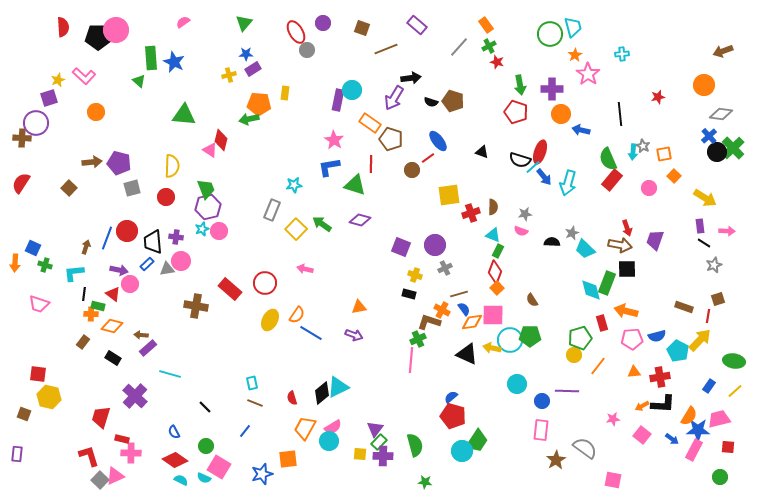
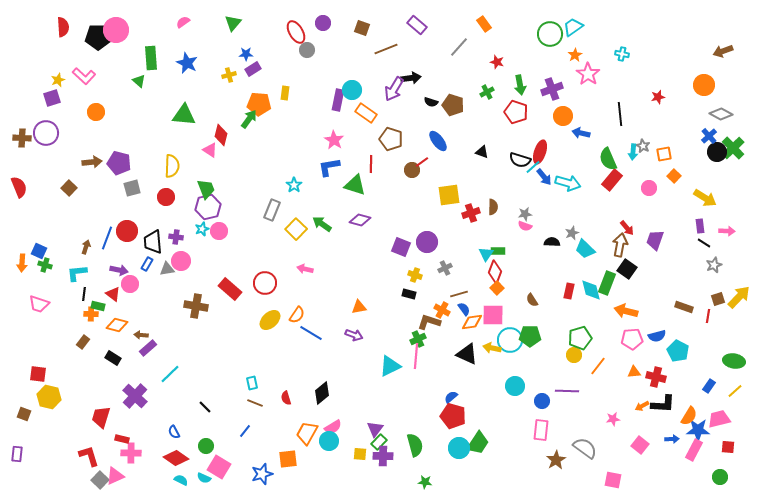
green triangle at (244, 23): moved 11 px left
orange rectangle at (486, 25): moved 2 px left, 1 px up
cyan trapezoid at (573, 27): rotated 110 degrees counterclockwise
green cross at (489, 46): moved 2 px left, 46 px down
cyan cross at (622, 54): rotated 16 degrees clockwise
blue star at (174, 62): moved 13 px right, 1 px down
purple cross at (552, 89): rotated 20 degrees counterclockwise
purple square at (49, 98): moved 3 px right
purple arrow at (394, 98): moved 9 px up
brown pentagon at (453, 101): moved 4 px down
orange circle at (561, 114): moved 2 px right, 2 px down
gray diamond at (721, 114): rotated 20 degrees clockwise
green arrow at (249, 119): rotated 138 degrees clockwise
purple circle at (36, 123): moved 10 px right, 10 px down
orange rectangle at (370, 123): moved 4 px left, 10 px up
blue arrow at (581, 130): moved 3 px down
red diamond at (221, 140): moved 5 px up
red line at (428, 158): moved 6 px left, 4 px down
red semicircle at (21, 183): moved 2 px left, 4 px down; rotated 125 degrees clockwise
cyan arrow at (568, 183): rotated 90 degrees counterclockwise
cyan star at (294, 185): rotated 28 degrees counterclockwise
red arrow at (627, 228): rotated 21 degrees counterclockwise
pink semicircle at (521, 231): moved 4 px right, 5 px up
cyan triangle at (493, 235): moved 7 px left, 19 px down; rotated 42 degrees clockwise
purple circle at (435, 245): moved 8 px left, 3 px up
brown arrow at (620, 245): rotated 90 degrees counterclockwise
blue square at (33, 248): moved 6 px right, 3 px down
green rectangle at (498, 251): rotated 64 degrees clockwise
orange arrow at (15, 263): moved 7 px right
blue rectangle at (147, 264): rotated 16 degrees counterclockwise
black square at (627, 269): rotated 36 degrees clockwise
cyan L-shape at (74, 273): moved 3 px right
yellow ellipse at (270, 320): rotated 20 degrees clockwise
red rectangle at (602, 323): moved 33 px left, 32 px up; rotated 28 degrees clockwise
orange diamond at (112, 326): moved 5 px right, 1 px up
yellow arrow at (700, 340): moved 39 px right, 43 px up
pink line at (411, 360): moved 5 px right, 4 px up
cyan line at (170, 374): rotated 60 degrees counterclockwise
red cross at (660, 377): moved 4 px left; rotated 24 degrees clockwise
cyan circle at (517, 384): moved 2 px left, 2 px down
cyan triangle at (338, 387): moved 52 px right, 21 px up
red semicircle at (292, 398): moved 6 px left
orange trapezoid at (305, 428): moved 2 px right, 5 px down
pink square at (642, 435): moved 2 px left, 10 px down
blue arrow at (672, 439): rotated 40 degrees counterclockwise
green trapezoid at (477, 441): moved 1 px right, 2 px down
cyan circle at (462, 451): moved 3 px left, 3 px up
red diamond at (175, 460): moved 1 px right, 2 px up
